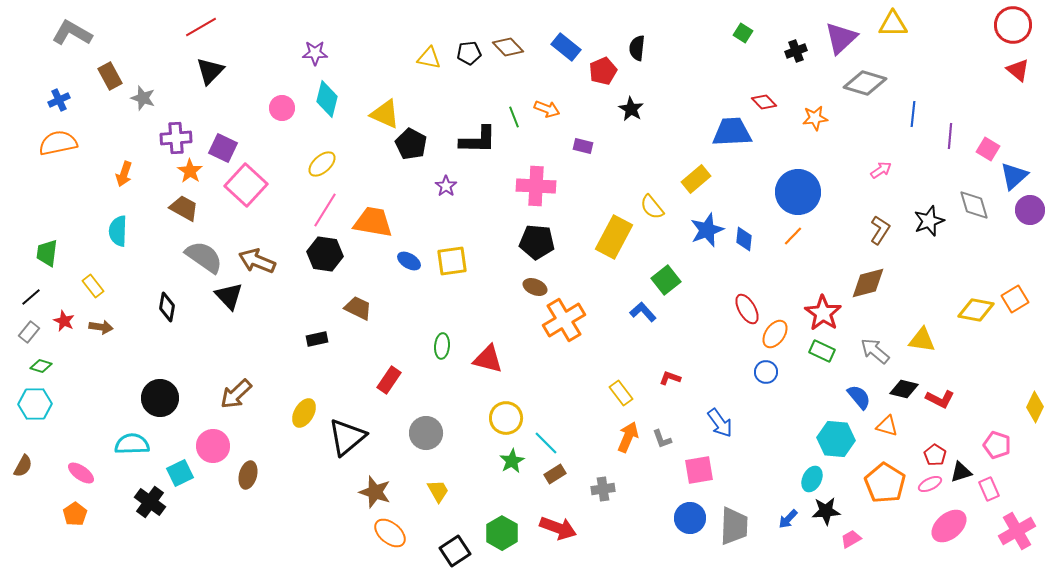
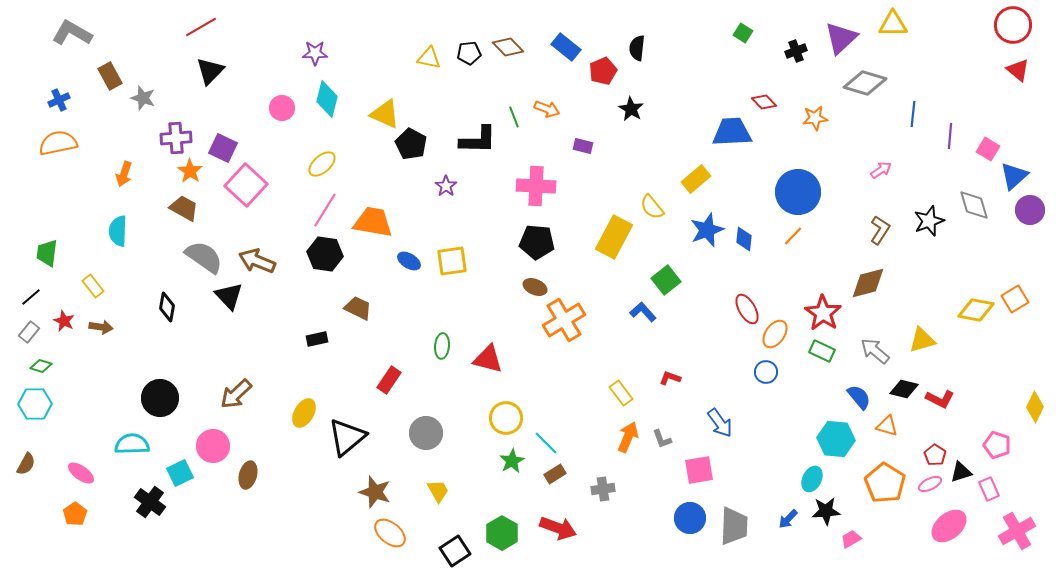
yellow triangle at (922, 340): rotated 24 degrees counterclockwise
brown semicircle at (23, 466): moved 3 px right, 2 px up
